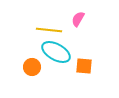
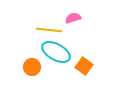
pink semicircle: moved 5 px left, 1 px up; rotated 42 degrees clockwise
orange square: rotated 30 degrees clockwise
